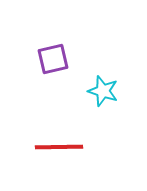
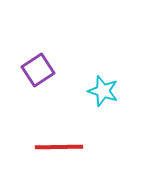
purple square: moved 15 px left, 11 px down; rotated 20 degrees counterclockwise
